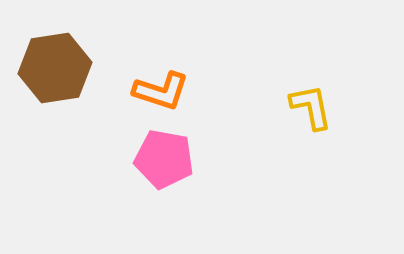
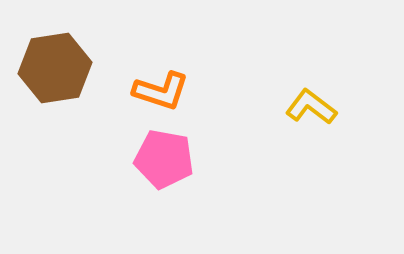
yellow L-shape: rotated 42 degrees counterclockwise
